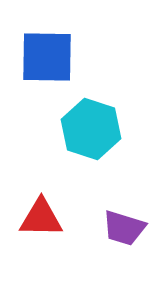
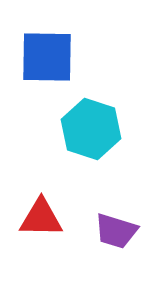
purple trapezoid: moved 8 px left, 3 px down
